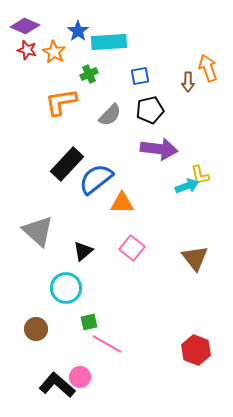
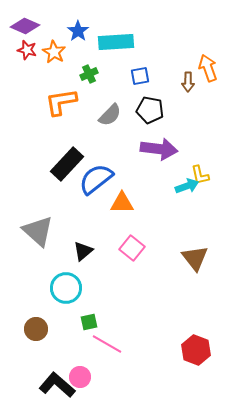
cyan rectangle: moved 7 px right
black pentagon: rotated 24 degrees clockwise
